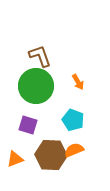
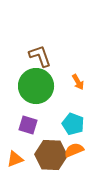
cyan pentagon: moved 4 px down
